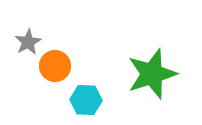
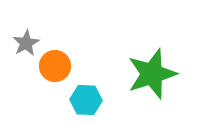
gray star: moved 2 px left, 1 px down
